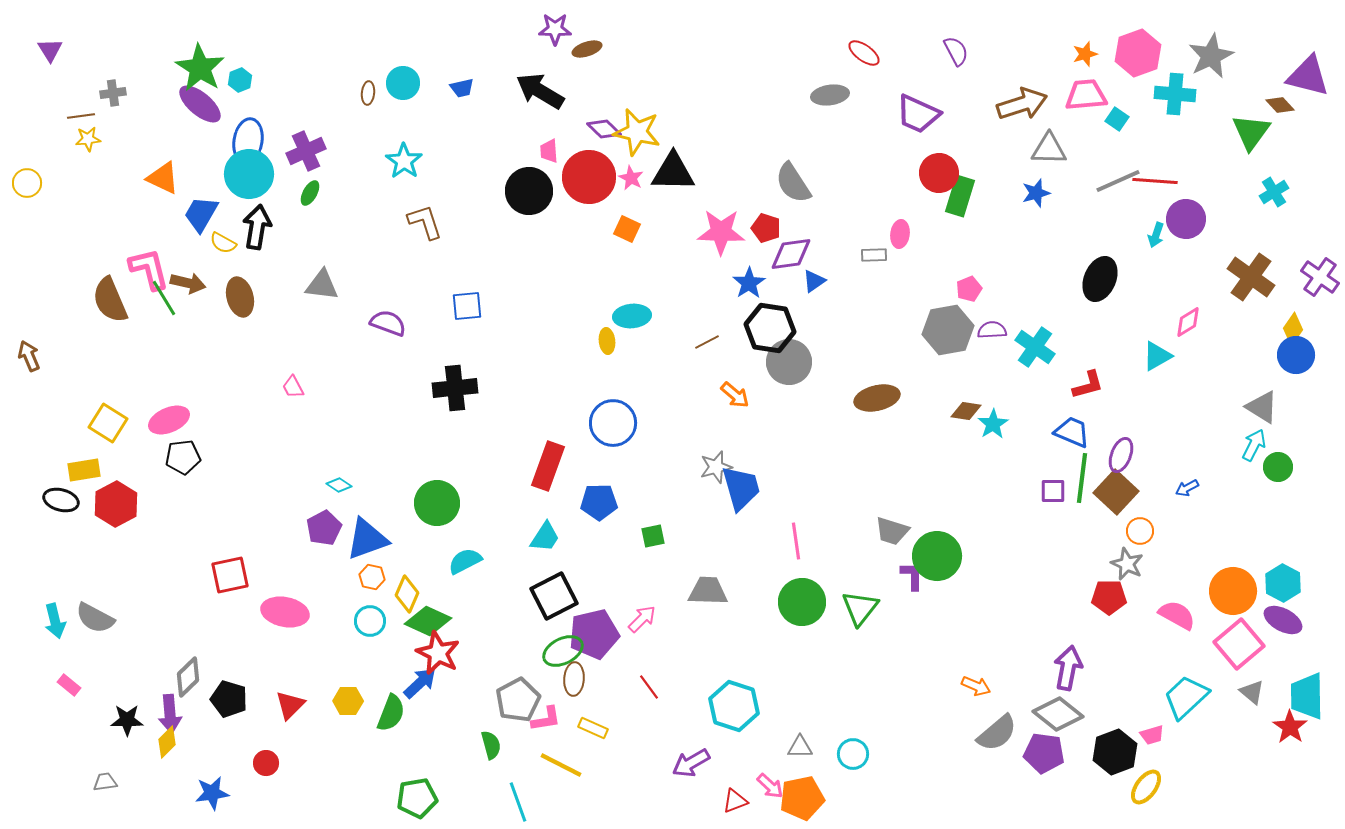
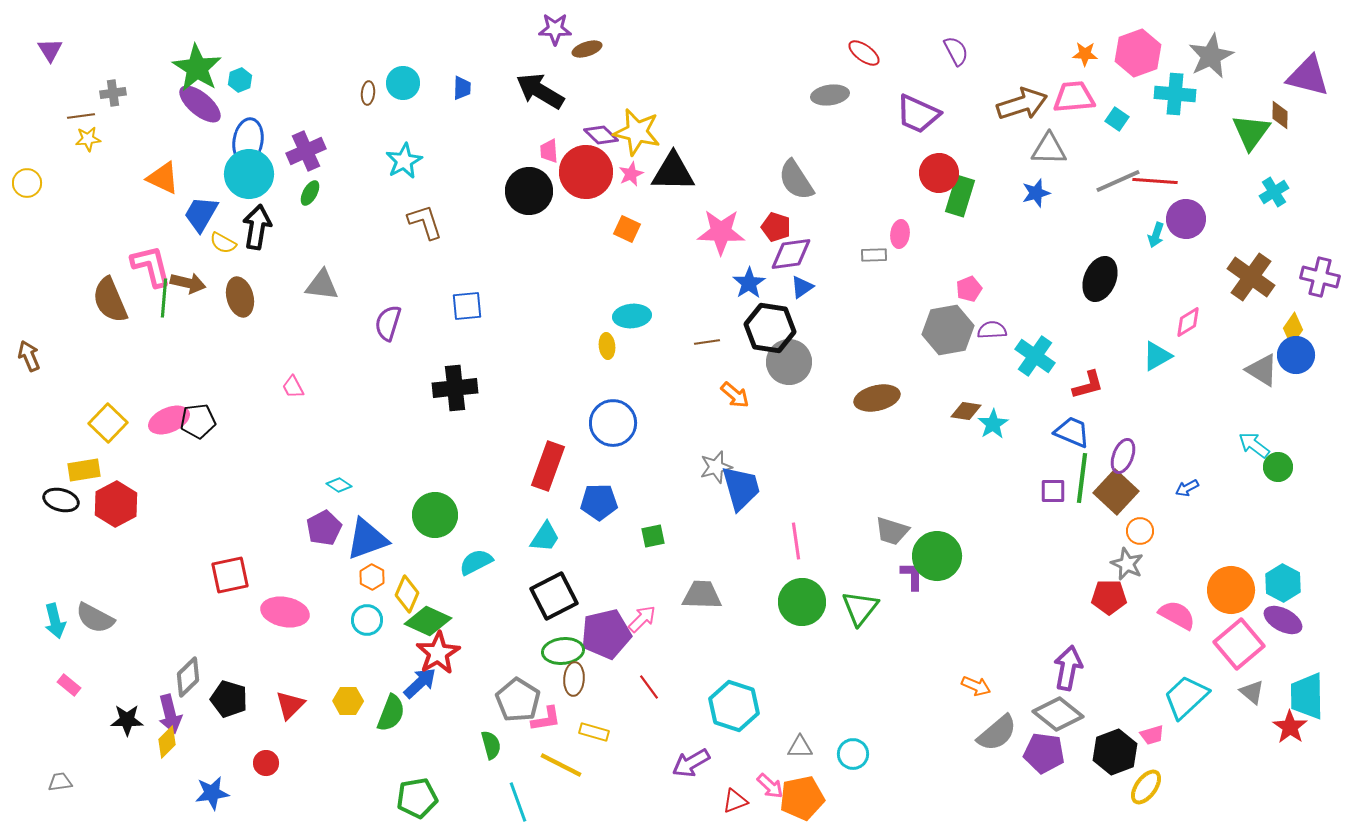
orange star at (1085, 54): rotated 20 degrees clockwise
green star at (200, 68): moved 3 px left
blue trapezoid at (462, 88): rotated 75 degrees counterclockwise
pink trapezoid at (1086, 95): moved 12 px left, 2 px down
brown diamond at (1280, 105): moved 10 px down; rotated 44 degrees clockwise
purple diamond at (604, 129): moved 3 px left, 6 px down
cyan star at (404, 161): rotated 9 degrees clockwise
red circle at (589, 177): moved 3 px left, 5 px up
pink star at (631, 178): moved 4 px up; rotated 20 degrees clockwise
gray semicircle at (793, 183): moved 3 px right, 3 px up
red pentagon at (766, 228): moved 10 px right, 1 px up
pink L-shape at (149, 269): moved 2 px right, 3 px up
purple cross at (1320, 277): rotated 21 degrees counterclockwise
blue triangle at (814, 281): moved 12 px left, 6 px down
green line at (164, 298): rotated 36 degrees clockwise
purple semicircle at (388, 323): rotated 93 degrees counterclockwise
yellow ellipse at (607, 341): moved 5 px down
brown line at (707, 342): rotated 20 degrees clockwise
cyan cross at (1035, 347): moved 9 px down
gray triangle at (1262, 407): moved 37 px up
yellow square at (108, 423): rotated 12 degrees clockwise
cyan arrow at (1254, 445): rotated 80 degrees counterclockwise
purple ellipse at (1121, 455): moved 2 px right, 1 px down
black pentagon at (183, 457): moved 15 px right, 36 px up
green circle at (437, 503): moved 2 px left, 12 px down
cyan semicircle at (465, 561): moved 11 px right, 1 px down
orange hexagon at (372, 577): rotated 15 degrees clockwise
gray trapezoid at (708, 591): moved 6 px left, 4 px down
orange circle at (1233, 591): moved 2 px left, 1 px up
cyan circle at (370, 621): moved 3 px left, 1 px up
purple pentagon at (594, 634): moved 12 px right
green ellipse at (563, 651): rotated 21 degrees clockwise
red star at (438, 653): rotated 15 degrees clockwise
gray pentagon at (518, 700): rotated 12 degrees counterclockwise
purple arrow at (170, 714): rotated 9 degrees counterclockwise
yellow rectangle at (593, 728): moved 1 px right, 4 px down; rotated 8 degrees counterclockwise
gray trapezoid at (105, 782): moved 45 px left
